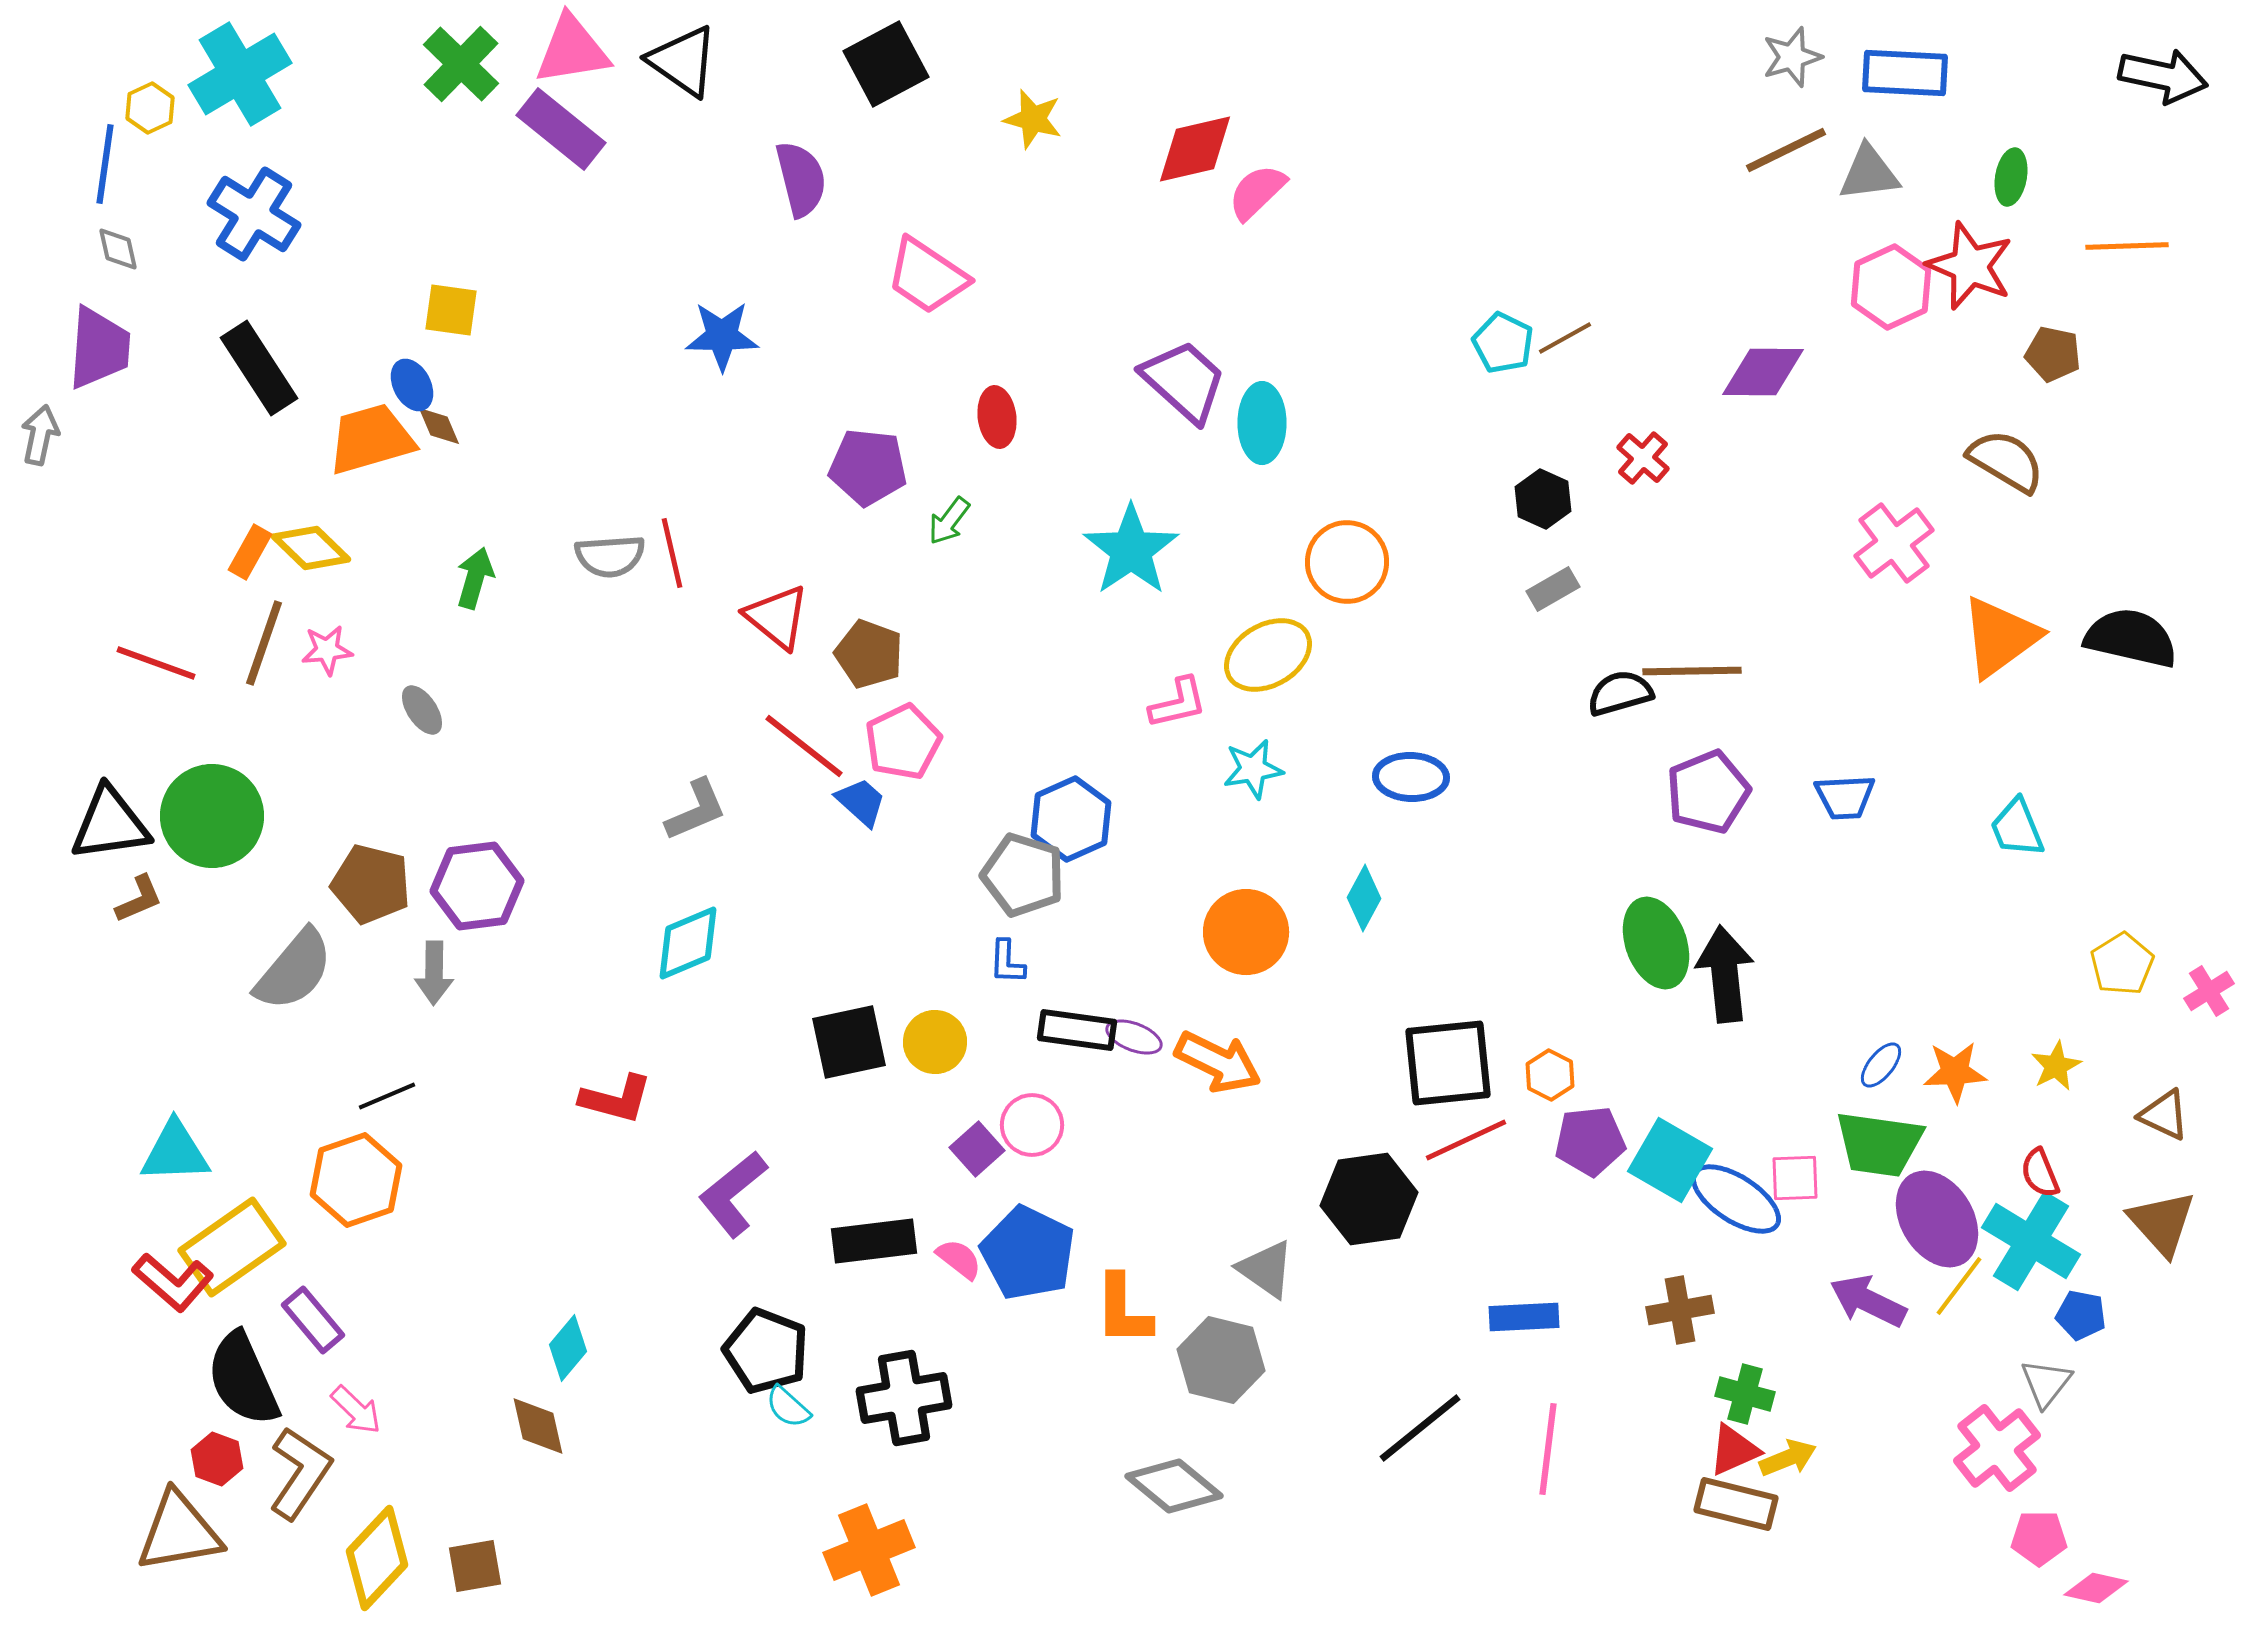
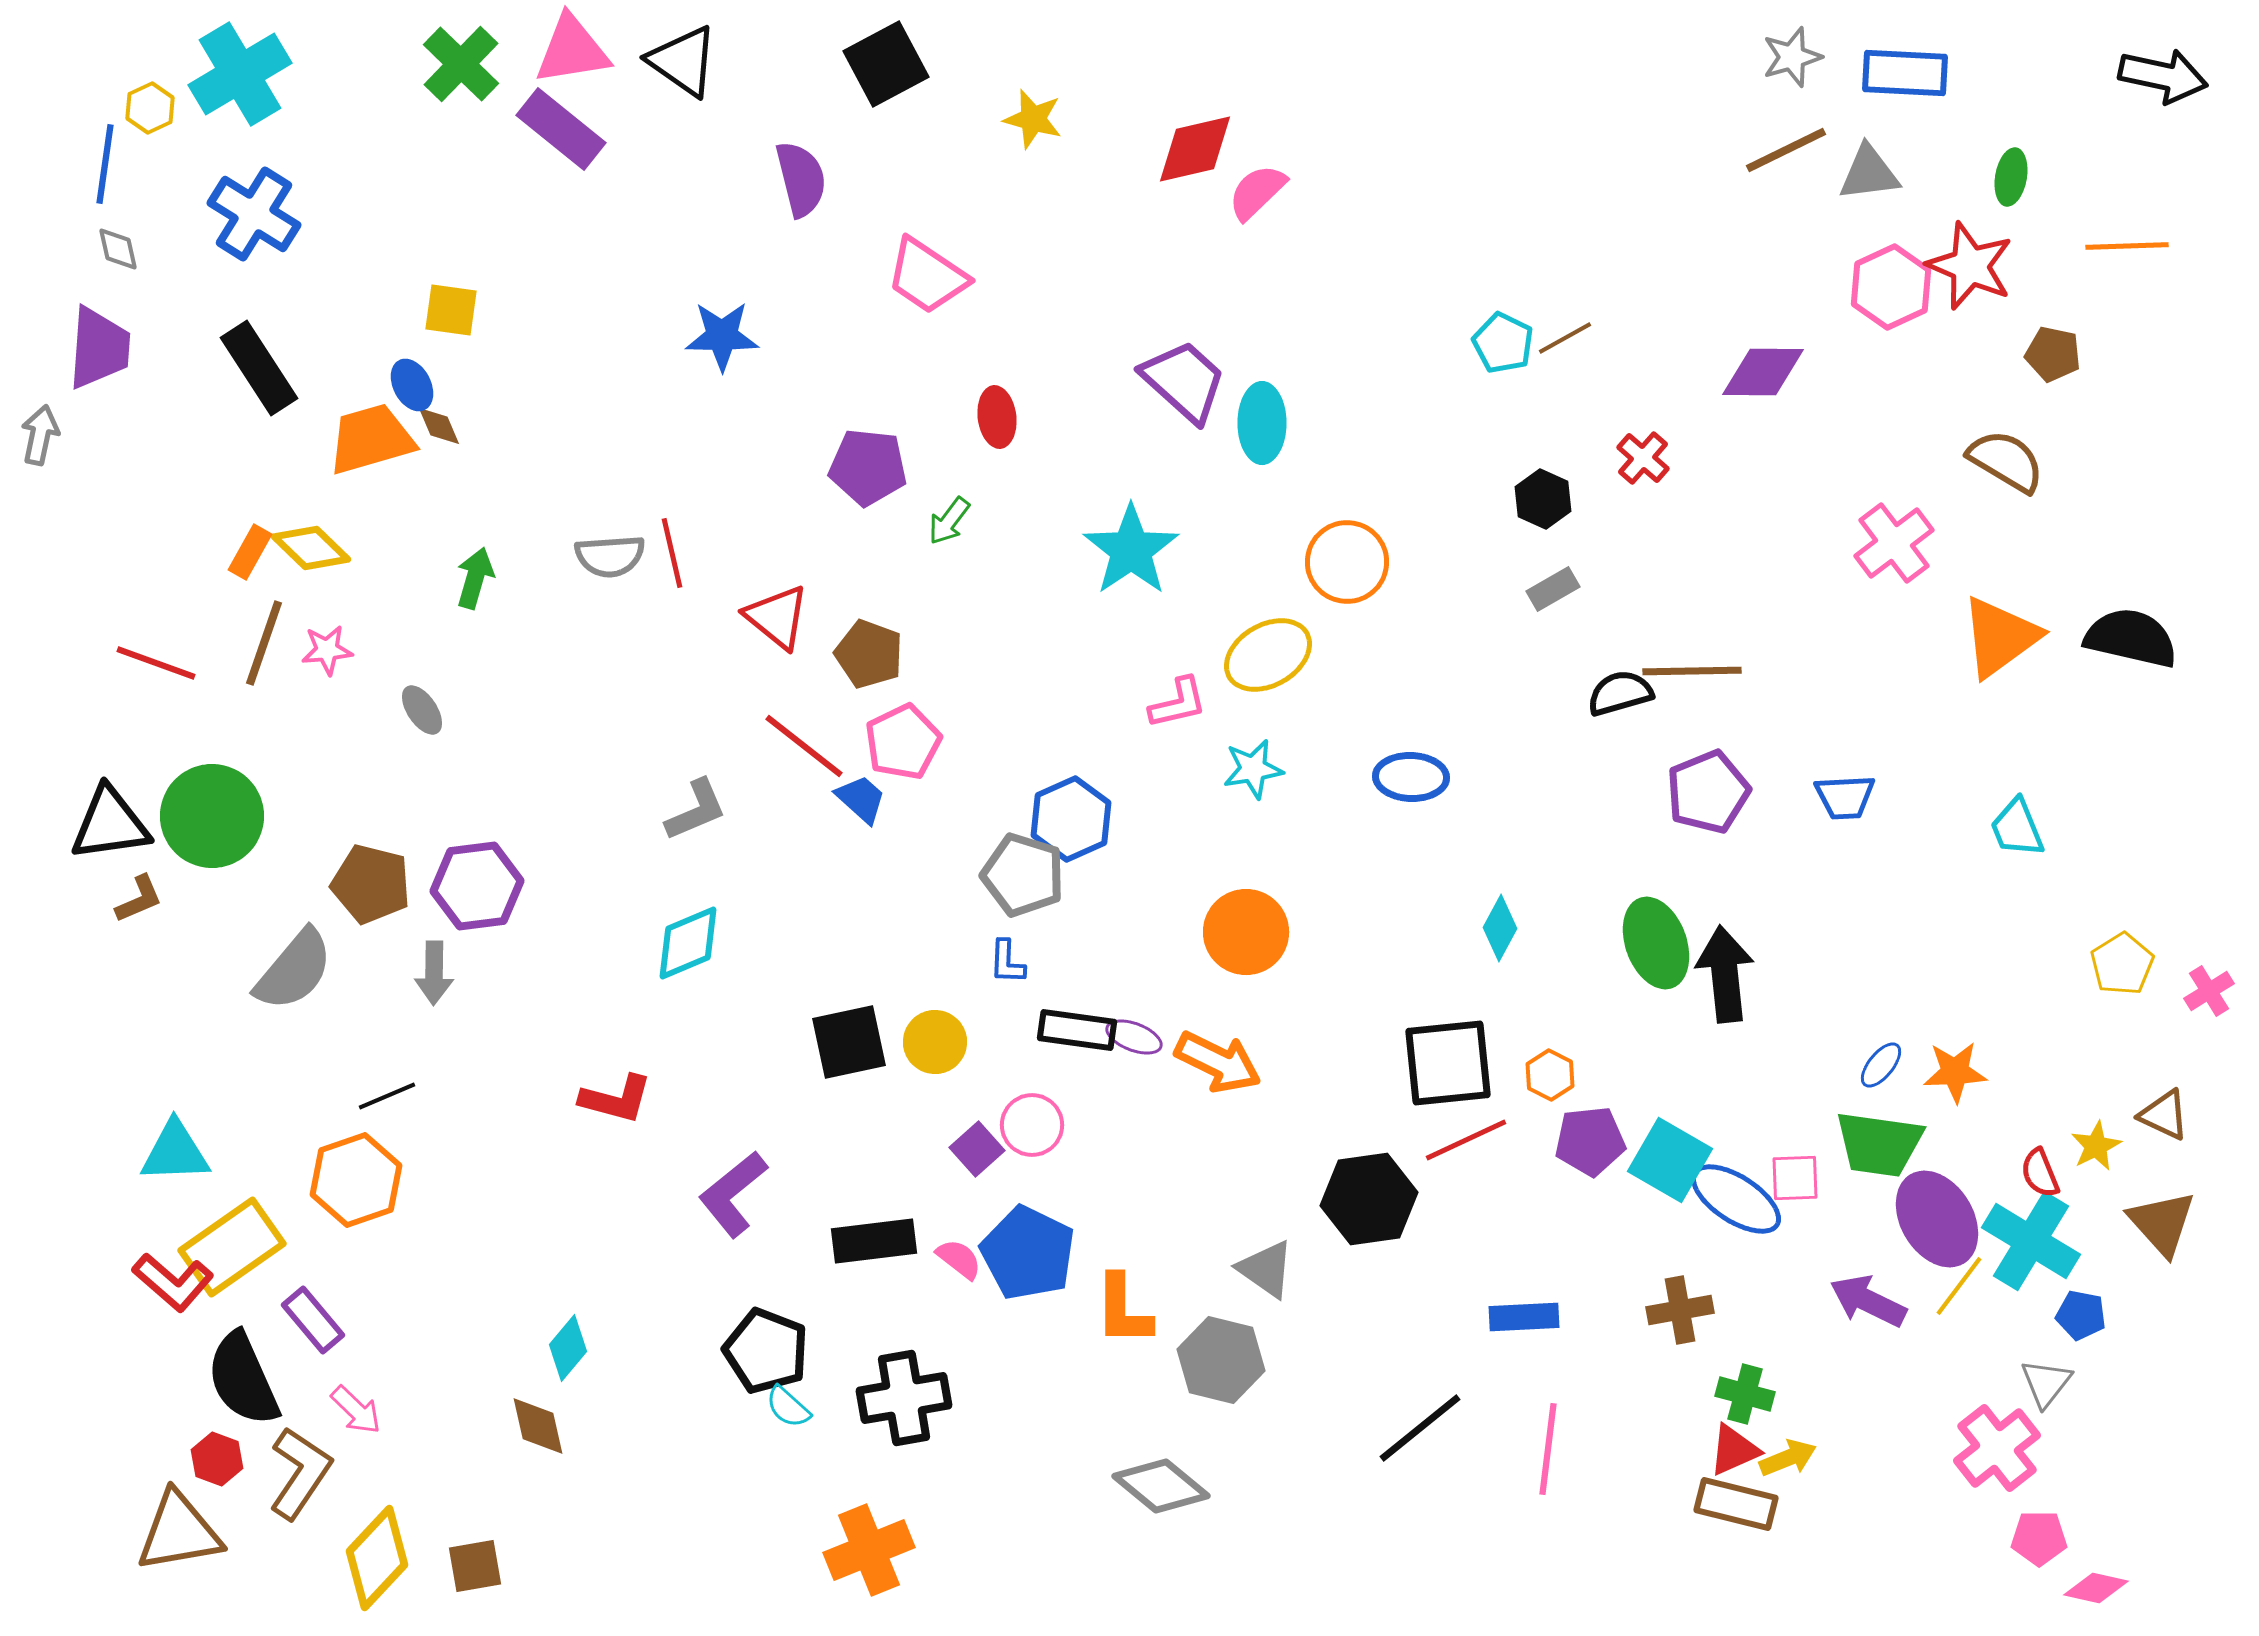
blue trapezoid at (861, 802): moved 3 px up
cyan diamond at (1364, 898): moved 136 px right, 30 px down
yellow star at (2056, 1066): moved 40 px right, 80 px down
gray diamond at (1174, 1486): moved 13 px left
